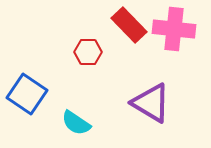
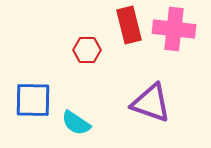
red rectangle: rotated 30 degrees clockwise
red hexagon: moved 1 px left, 2 px up
blue square: moved 6 px right, 6 px down; rotated 33 degrees counterclockwise
purple triangle: rotated 12 degrees counterclockwise
